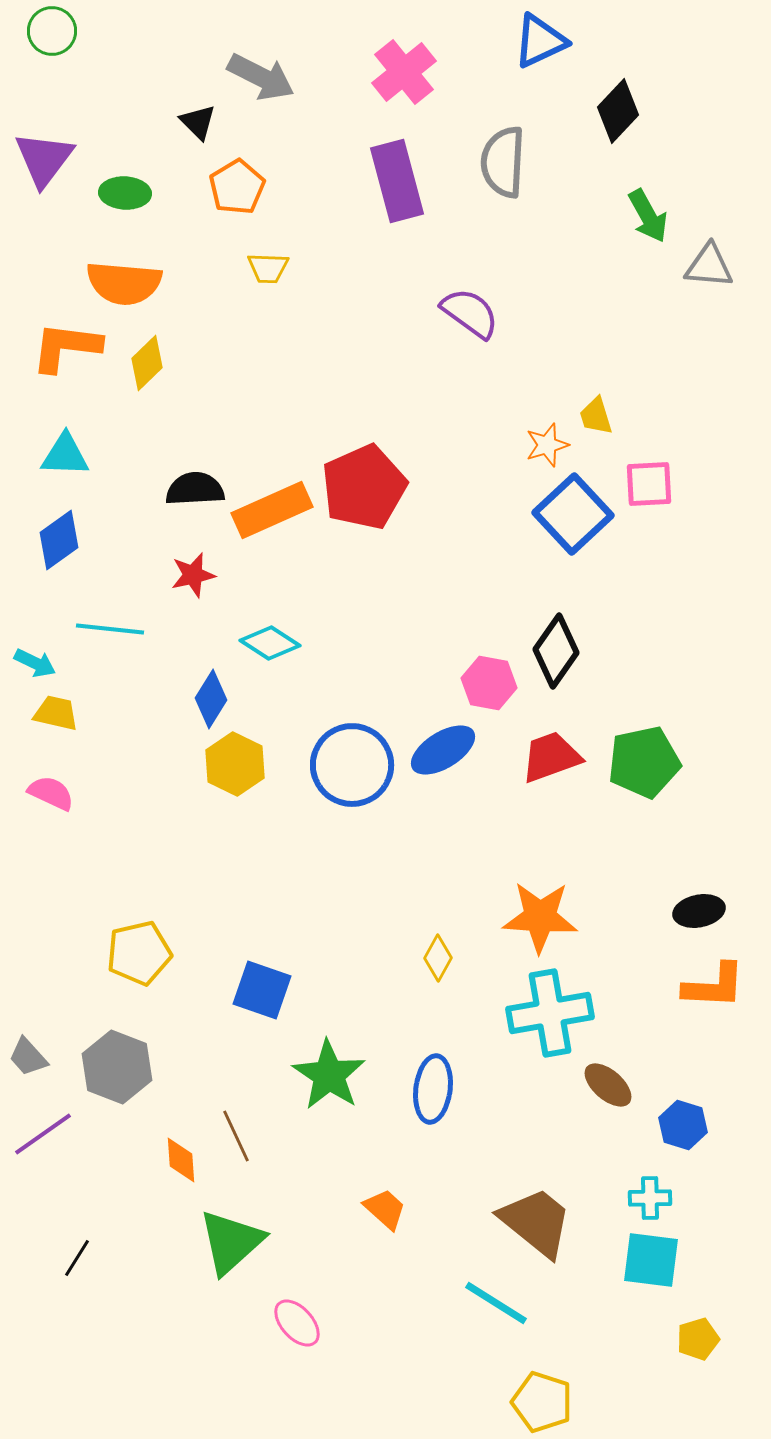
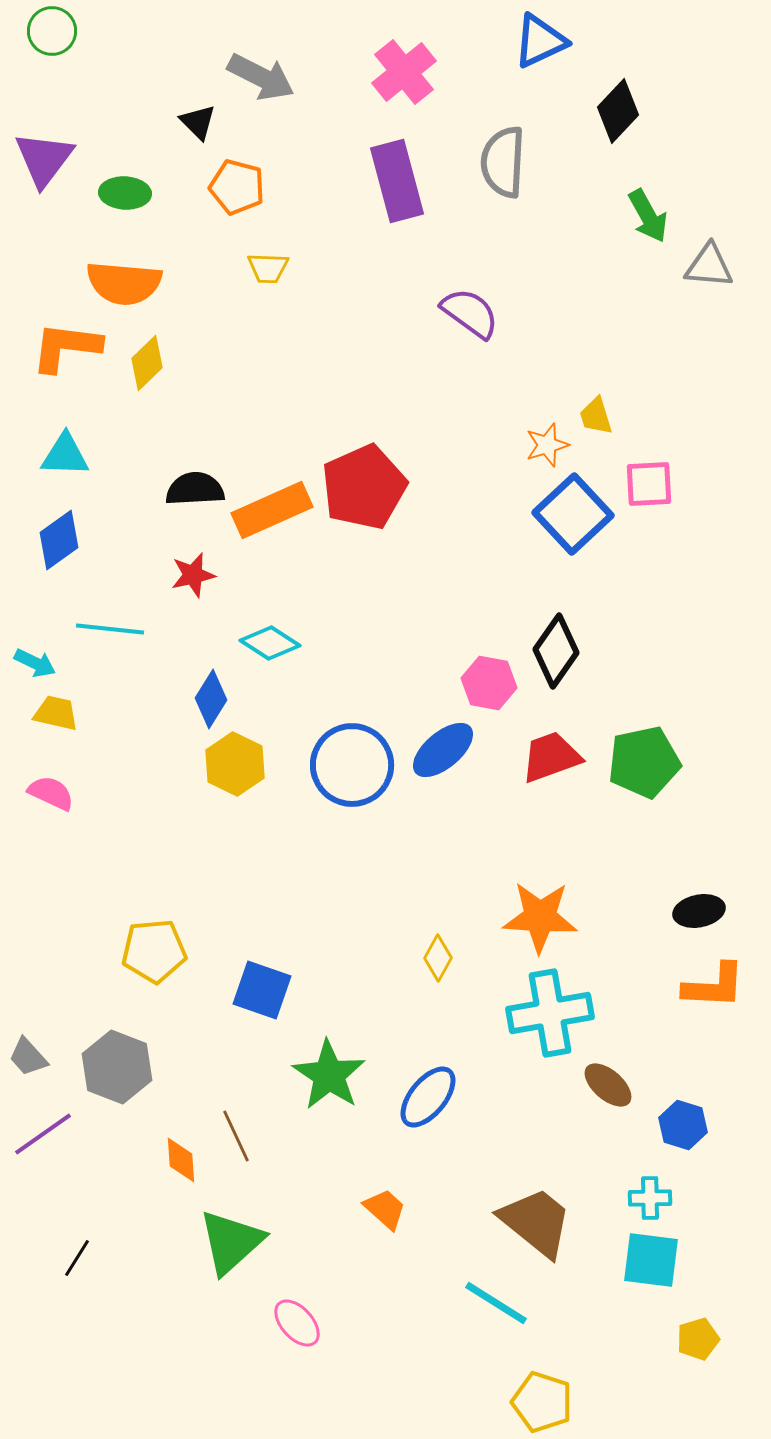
orange pentagon at (237, 187): rotated 26 degrees counterclockwise
blue ellipse at (443, 750): rotated 8 degrees counterclockwise
yellow pentagon at (139, 953): moved 15 px right, 2 px up; rotated 8 degrees clockwise
blue ellipse at (433, 1089): moved 5 px left, 8 px down; rotated 32 degrees clockwise
